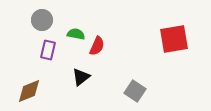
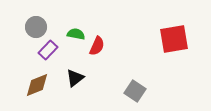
gray circle: moved 6 px left, 7 px down
purple rectangle: rotated 30 degrees clockwise
black triangle: moved 6 px left, 1 px down
brown diamond: moved 8 px right, 6 px up
